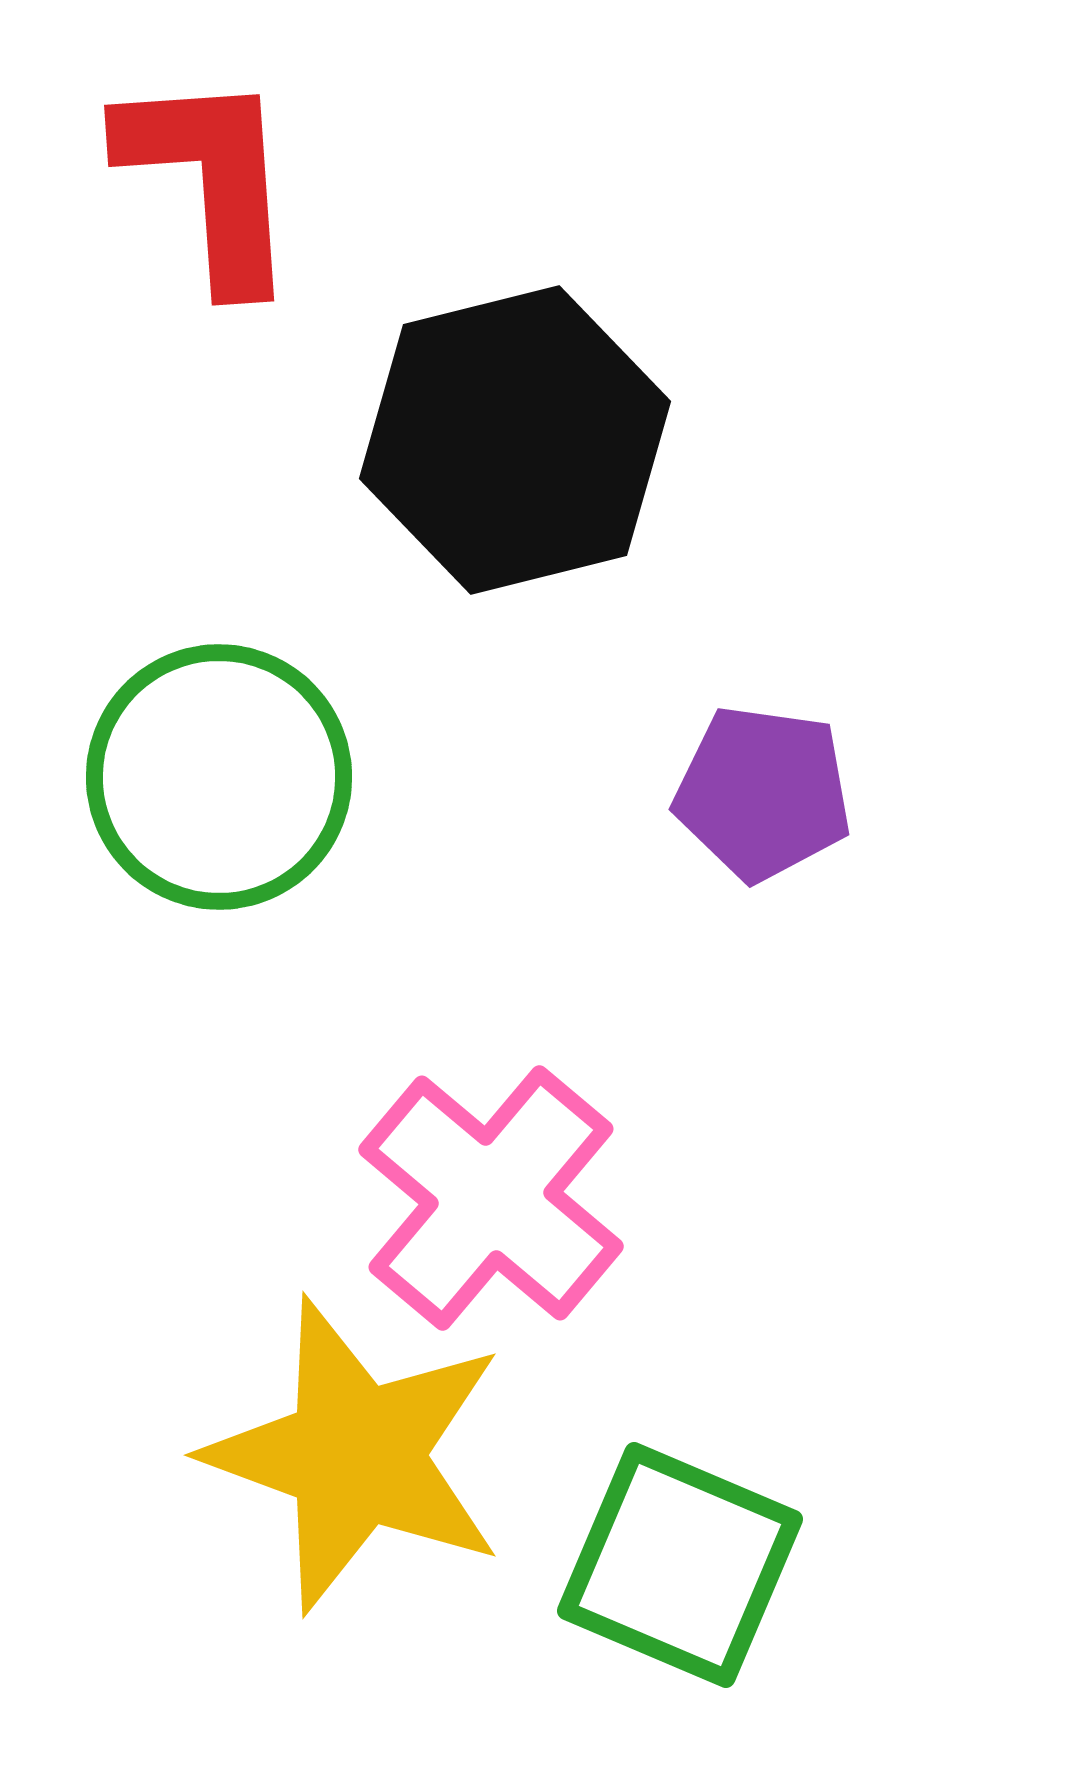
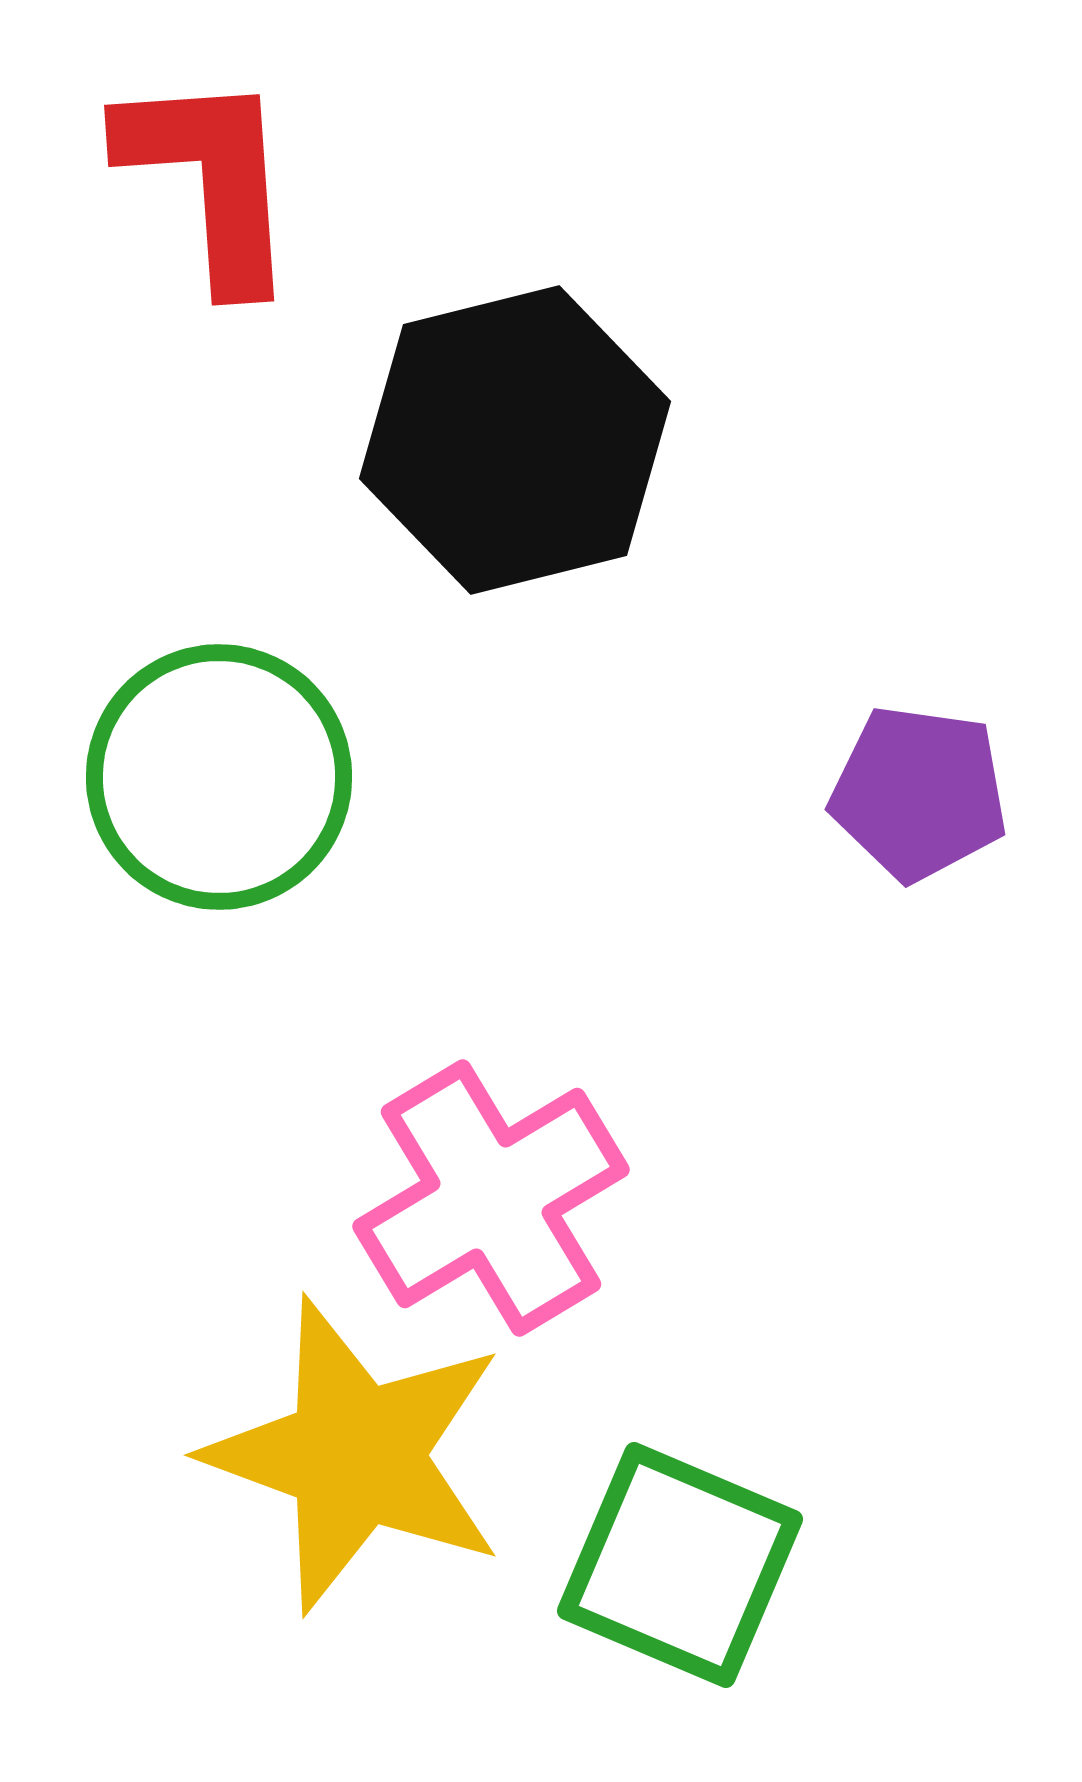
purple pentagon: moved 156 px right
pink cross: rotated 19 degrees clockwise
